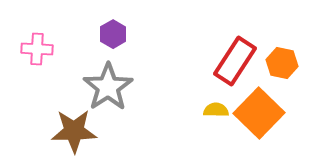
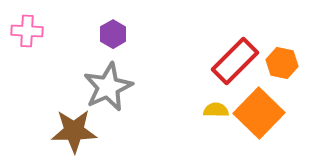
pink cross: moved 10 px left, 18 px up
red rectangle: rotated 12 degrees clockwise
gray star: rotated 9 degrees clockwise
